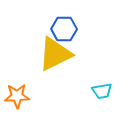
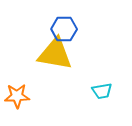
yellow triangle: rotated 36 degrees clockwise
